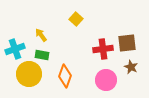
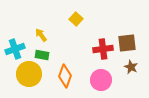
pink circle: moved 5 px left
